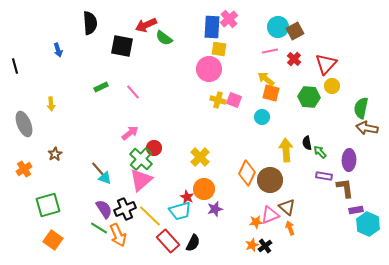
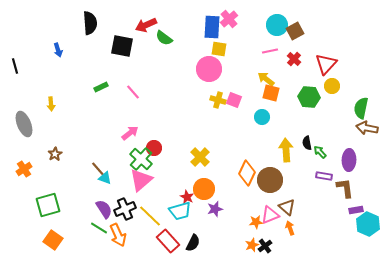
cyan circle at (278, 27): moved 1 px left, 2 px up
